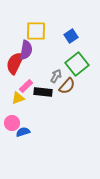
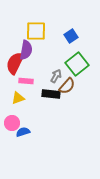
pink rectangle: moved 5 px up; rotated 48 degrees clockwise
black rectangle: moved 8 px right, 2 px down
